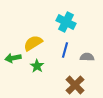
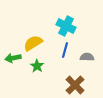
cyan cross: moved 4 px down
